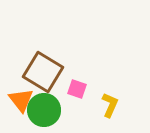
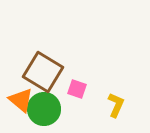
orange triangle: rotated 12 degrees counterclockwise
yellow L-shape: moved 6 px right
green circle: moved 1 px up
